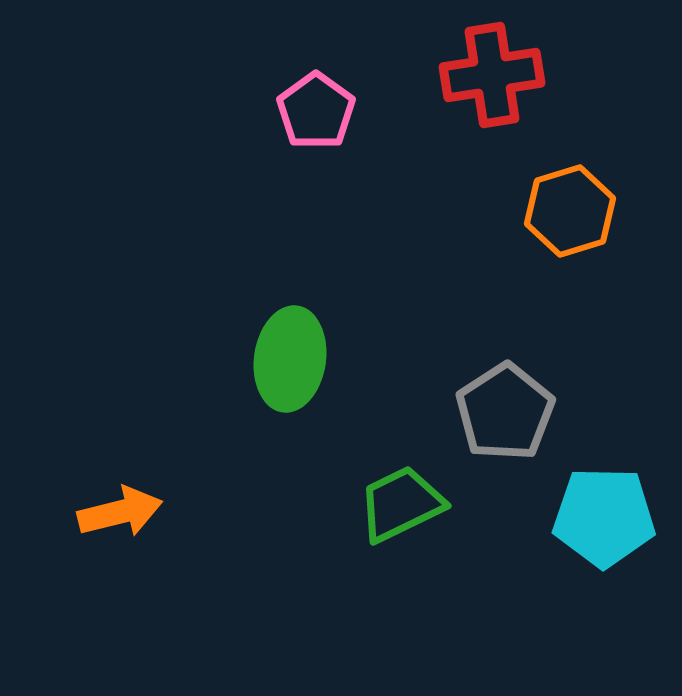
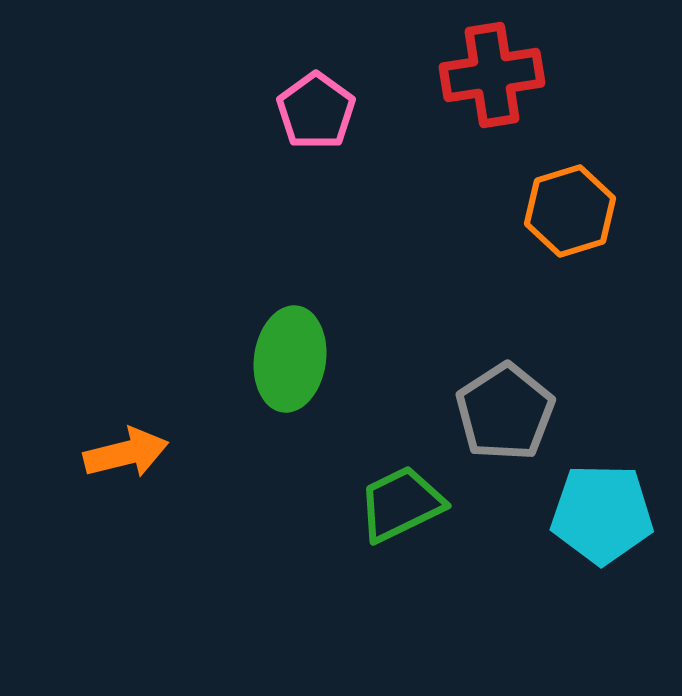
orange arrow: moved 6 px right, 59 px up
cyan pentagon: moved 2 px left, 3 px up
